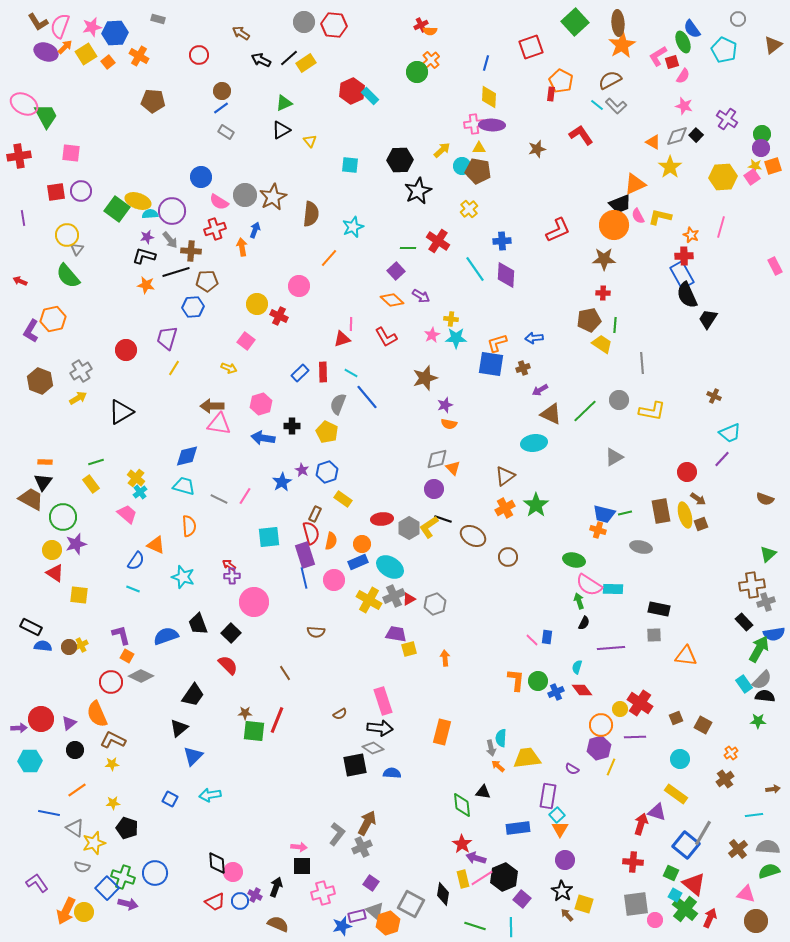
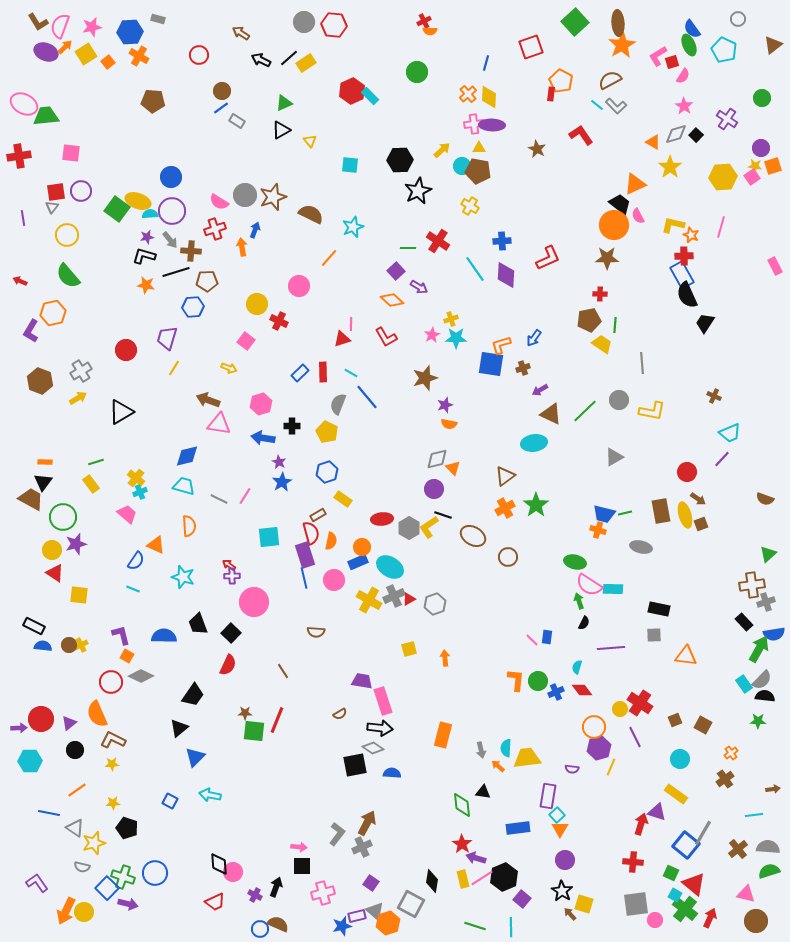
red cross at (421, 25): moved 3 px right, 4 px up
blue hexagon at (115, 33): moved 15 px right, 1 px up
green ellipse at (683, 42): moved 6 px right, 3 px down
orange cross at (431, 60): moved 37 px right, 34 px down
pink star at (684, 106): rotated 18 degrees clockwise
green trapezoid at (46, 116): rotated 68 degrees counterclockwise
gray rectangle at (226, 132): moved 11 px right, 11 px up
green circle at (762, 134): moved 36 px up
gray diamond at (677, 136): moved 1 px left, 2 px up
brown star at (537, 149): rotated 30 degrees counterclockwise
blue circle at (201, 177): moved 30 px left
brown star at (273, 197): rotated 8 degrees clockwise
black trapezoid at (620, 204): rotated 120 degrees counterclockwise
yellow cross at (469, 209): moved 1 px right, 3 px up; rotated 18 degrees counterclockwise
brown semicircle at (311, 214): rotated 70 degrees counterclockwise
yellow L-shape at (660, 217): moved 13 px right, 8 px down
red L-shape at (558, 230): moved 10 px left, 28 px down
gray triangle at (77, 249): moved 25 px left, 42 px up
brown star at (604, 259): moved 3 px right, 1 px up
red cross at (603, 293): moved 3 px left, 1 px down
purple arrow at (421, 296): moved 2 px left, 9 px up
red cross at (279, 316): moved 5 px down
orange hexagon at (53, 319): moved 6 px up
yellow cross at (451, 319): rotated 24 degrees counterclockwise
black trapezoid at (708, 319): moved 3 px left, 4 px down
blue arrow at (534, 338): rotated 48 degrees counterclockwise
orange L-shape at (497, 343): moved 4 px right, 2 px down
brown arrow at (212, 406): moved 4 px left, 6 px up; rotated 20 degrees clockwise
purple star at (302, 470): moved 23 px left, 8 px up
cyan cross at (140, 492): rotated 16 degrees clockwise
brown rectangle at (315, 514): moved 3 px right, 1 px down; rotated 35 degrees clockwise
black line at (443, 519): moved 4 px up
orange circle at (362, 544): moved 3 px down
green ellipse at (574, 560): moved 1 px right, 2 px down
black rectangle at (31, 627): moved 3 px right, 1 px up
purple trapezoid at (396, 634): moved 34 px left, 47 px down
blue semicircle at (166, 636): moved 2 px left; rotated 20 degrees clockwise
brown circle at (69, 647): moved 2 px up
red semicircle at (228, 665): rotated 70 degrees clockwise
brown line at (285, 673): moved 2 px left, 2 px up
brown square at (676, 718): moved 1 px left, 2 px down
orange circle at (601, 725): moved 7 px left, 2 px down
orange rectangle at (442, 732): moved 1 px right, 3 px down
purple line at (635, 737): rotated 65 degrees clockwise
cyan semicircle at (501, 738): moved 5 px right, 10 px down
gray arrow at (491, 748): moved 10 px left, 2 px down
blue triangle at (193, 756): moved 2 px right, 1 px down
purple semicircle at (572, 769): rotated 24 degrees counterclockwise
cyan arrow at (210, 795): rotated 20 degrees clockwise
blue square at (170, 799): moved 2 px down
black diamond at (217, 863): moved 2 px right, 1 px down
black diamond at (443, 894): moved 11 px left, 13 px up
blue circle at (240, 901): moved 20 px right, 28 px down
brown arrow at (567, 915): moved 3 px right, 1 px up
